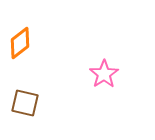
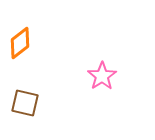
pink star: moved 2 px left, 2 px down
